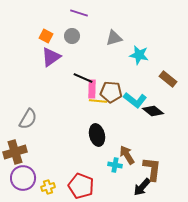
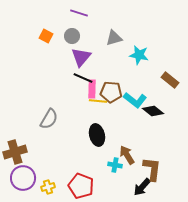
purple triangle: moved 30 px right; rotated 15 degrees counterclockwise
brown rectangle: moved 2 px right, 1 px down
gray semicircle: moved 21 px right
